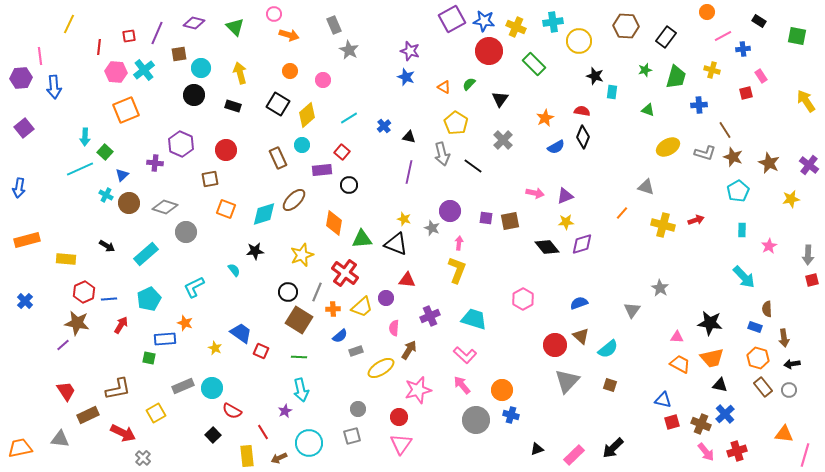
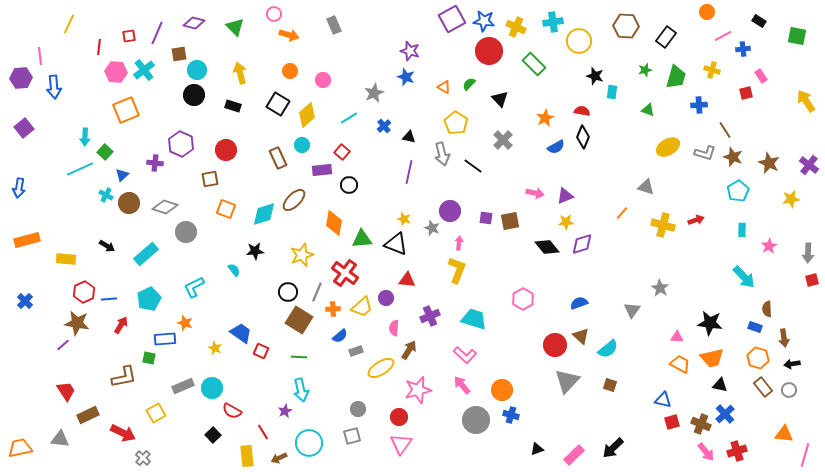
gray star at (349, 50): moved 25 px right, 43 px down; rotated 18 degrees clockwise
cyan circle at (201, 68): moved 4 px left, 2 px down
black triangle at (500, 99): rotated 18 degrees counterclockwise
gray arrow at (808, 255): moved 2 px up
brown L-shape at (118, 389): moved 6 px right, 12 px up
